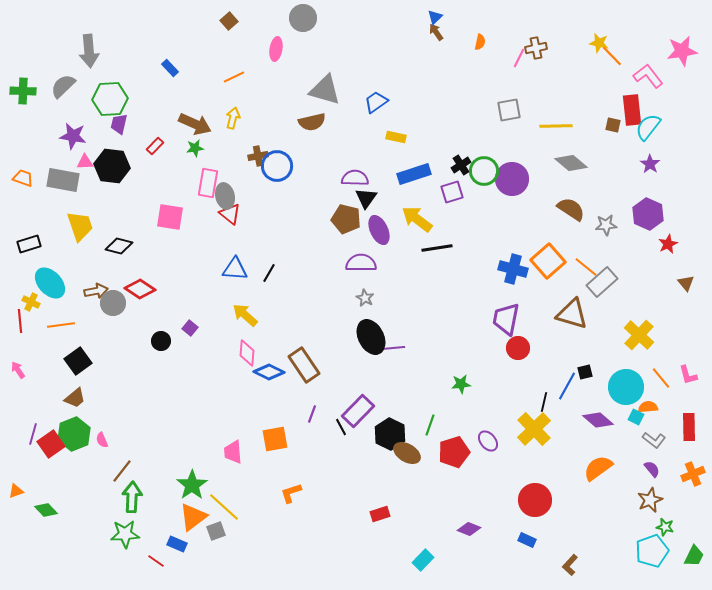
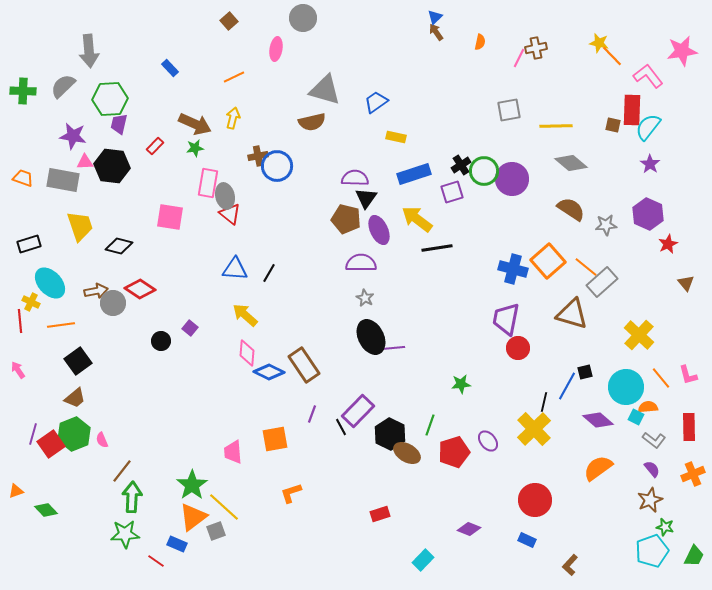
red rectangle at (632, 110): rotated 8 degrees clockwise
